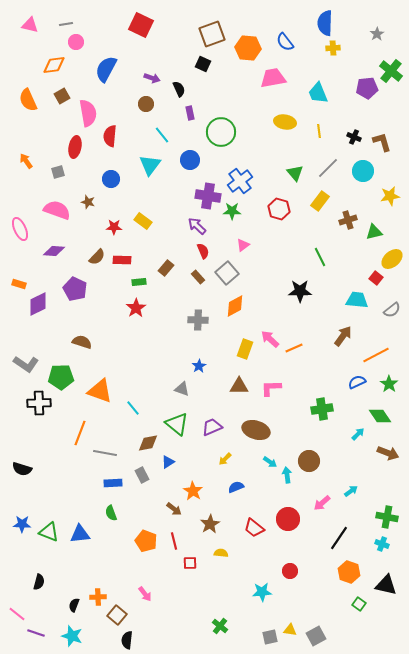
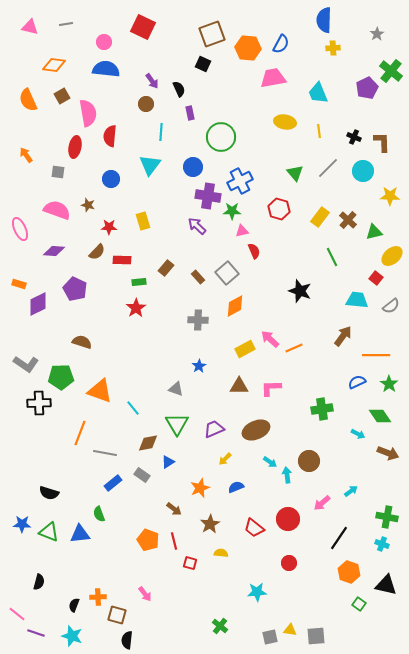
blue semicircle at (325, 23): moved 1 px left, 3 px up
pink triangle at (30, 25): moved 2 px down
red square at (141, 25): moved 2 px right, 2 px down
pink circle at (76, 42): moved 28 px right
blue semicircle at (285, 42): moved 4 px left, 2 px down; rotated 114 degrees counterclockwise
orange diamond at (54, 65): rotated 15 degrees clockwise
blue semicircle at (106, 69): rotated 68 degrees clockwise
purple arrow at (152, 78): moved 3 px down; rotated 35 degrees clockwise
purple pentagon at (367, 88): rotated 20 degrees counterclockwise
green circle at (221, 132): moved 5 px down
cyan line at (162, 135): moved 1 px left, 3 px up; rotated 42 degrees clockwise
brown L-shape at (382, 142): rotated 15 degrees clockwise
blue circle at (190, 160): moved 3 px right, 7 px down
orange arrow at (26, 161): moved 6 px up
gray square at (58, 172): rotated 24 degrees clockwise
blue cross at (240, 181): rotated 10 degrees clockwise
yellow star at (390, 196): rotated 12 degrees clockwise
yellow rectangle at (320, 201): moved 16 px down
brown star at (88, 202): moved 3 px down
brown cross at (348, 220): rotated 30 degrees counterclockwise
yellow rectangle at (143, 221): rotated 36 degrees clockwise
red star at (114, 227): moved 5 px left
pink triangle at (243, 245): moved 1 px left, 14 px up; rotated 24 degrees clockwise
red semicircle at (203, 251): moved 51 px right
brown semicircle at (97, 257): moved 5 px up
green line at (320, 257): moved 12 px right
yellow ellipse at (392, 259): moved 3 px up
black star at (300, 291): rotated 20 degrees clockwise
gray semicircle at (392, 310): moved 1 px left, 4 px up
yellow rectangle at (245, 349): rotated 42 degrees clockwise
orange line at (376, 355): rotated 28 degrees clockwise
gray triangle at (182, 389): moved 6 px left
green triangle at (177, 424): rotated 20 degrees clockwise
purple trapezoid at (212, 427): moved 2 px right, 2 px down
brown ellipse at (256, 430): rotated 40 degrees counterclockwise
cyan arrow at (358, 434): rotated 72 degrees clockwise
black semicircle at (22, 469): moved 27 px right, 24 px down
gray rectangle at (142, 475): rotated 28 degrees counterclockwise
blue rectangle at (113, 483): rotated 36 degrees counterclockwise
orange star at (193, 491): moved 7 px right, 3 px up; rotated 18 degrees clockwise
green semicircle at (111, 513): moved 12 px left, 1 px down
orange pentagon at (146, 541): moved 2 px right, 1 px up
red square at (190, 563): rotated 16 degrees clockwise
red circle at (290, 571): moved 1 px left, 8 px up
cyan star at (262, 592): moved 5 px left
brown square at (117, 615): rotated 24 degrees counterclockwise
gray square at (316, 636): rotated 24 degrees clockwise
